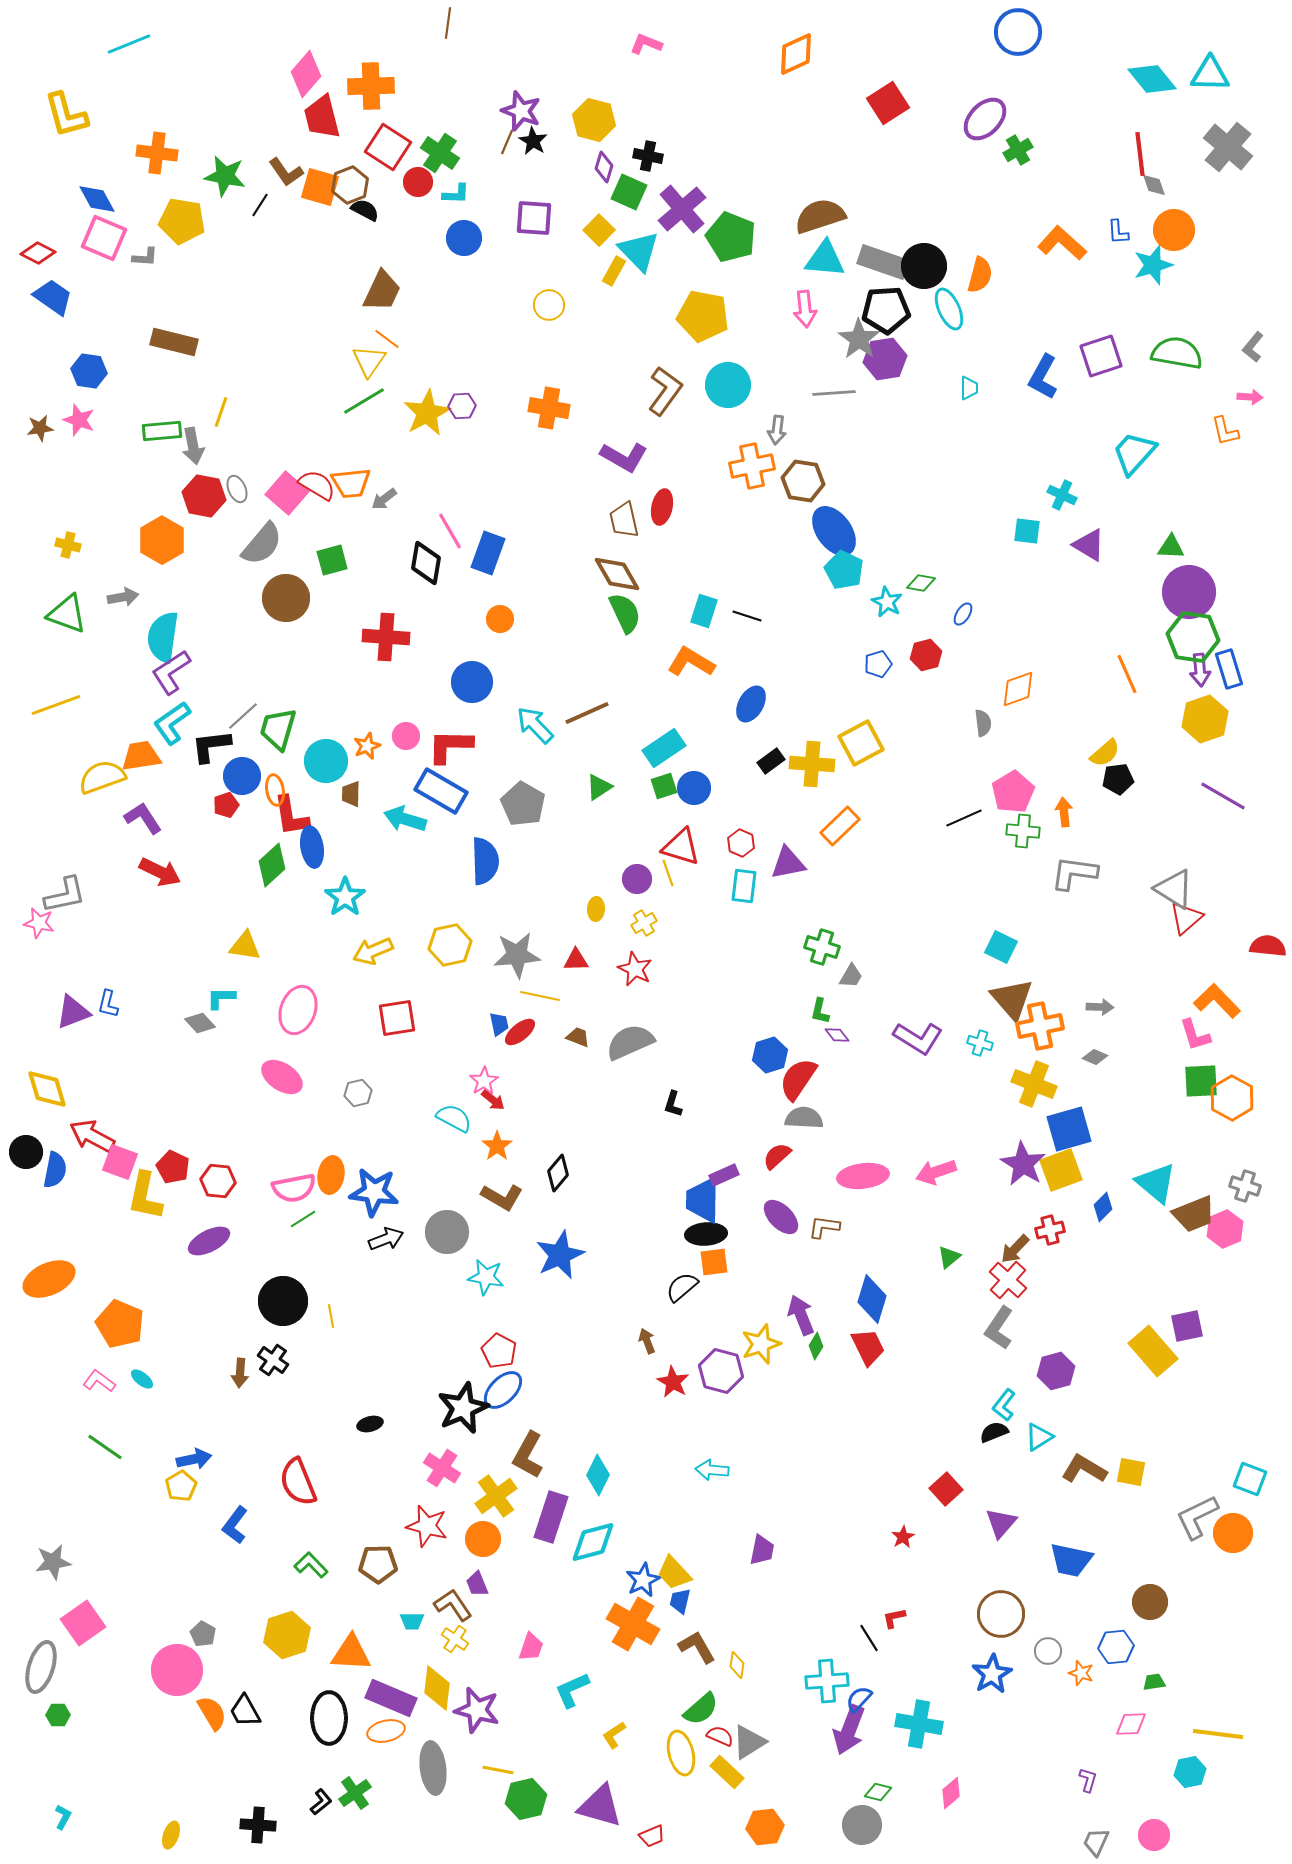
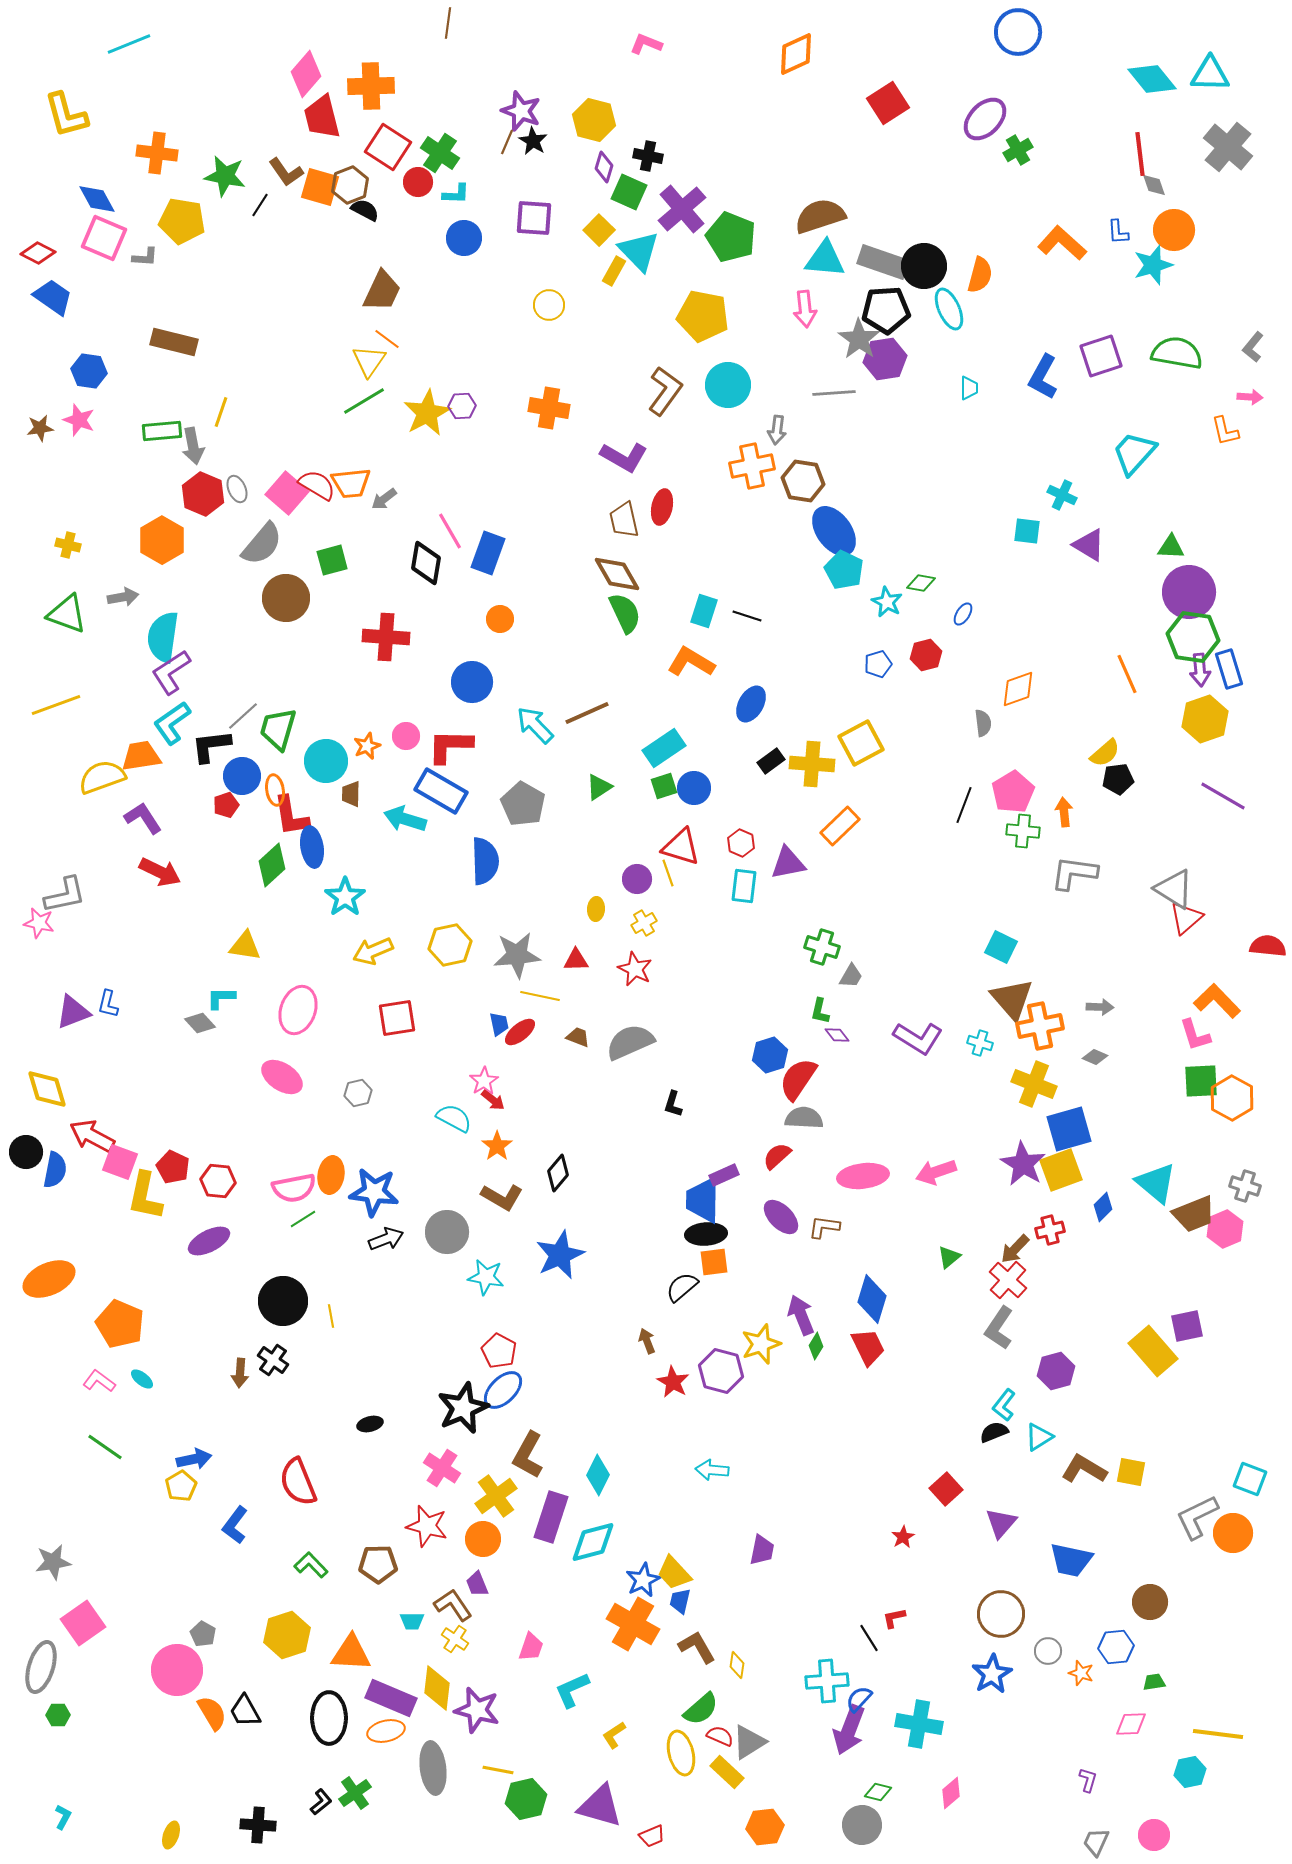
red hexagon at (204, 496): moved 1 px left, 2 px up; rotated 12 degrees clockwise
black line at (964, 818): moved 13 px up; rotated 45 degrees counterclockwise
